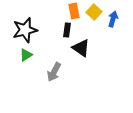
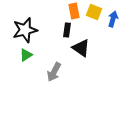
yellow square: rotated 21 degrees counterclockwise
